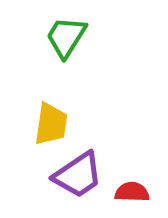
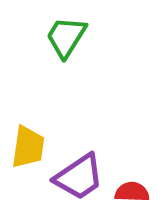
yellow trapezoid: moved 23 px left, 23 px down
purple trapezoid: moved 1 px right, 2 px down
